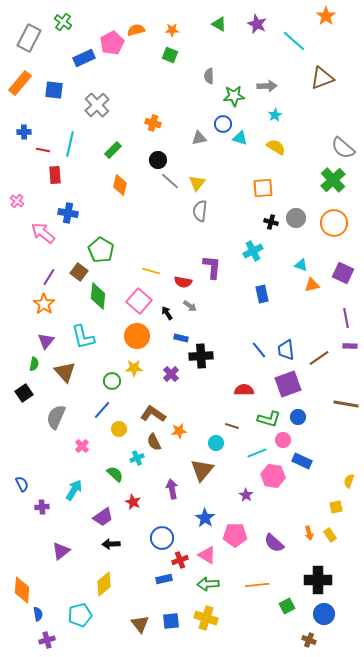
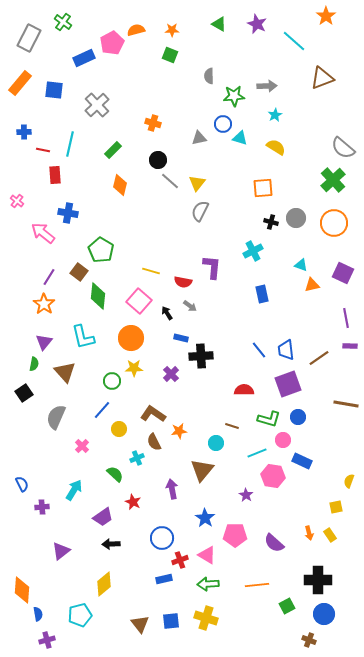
gray semicircle at (200, 211): rotated 20 degrees clockwise
orange circle at (137, 336): moved 6 px left, 2 px down
purple triangle at (46, 341): moved 2 px left, 1 px down
